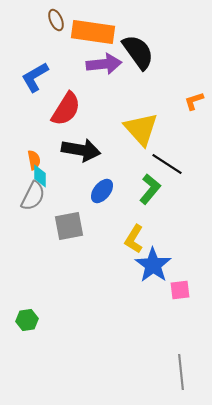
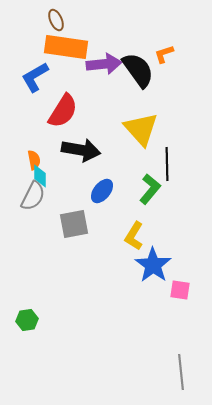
orange rectangle: moved 27 px left, 15 px down
black semicircle: moved 18 px down
orange L-shape: moved 30 px left, 47 px up
red semicircle: moved 3 px left, 2 px down
black line: rotated 56 degrees clockwise
gray square: moved 5 px right, 2 px up
yellow L-shape: moved 3 px up
pink square: rotated 15 degrees clockwise
